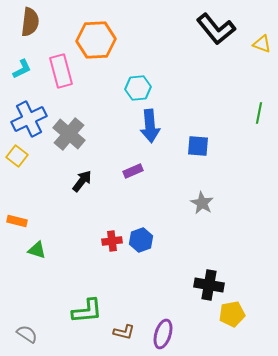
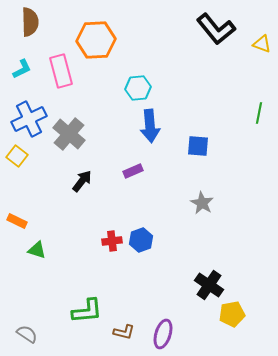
brown semicircle: rotated 8 degrees counterclockwise
orange rectangle: rotated 12 degrees clockwise
black cross: rotated 24 degrees clockwise
